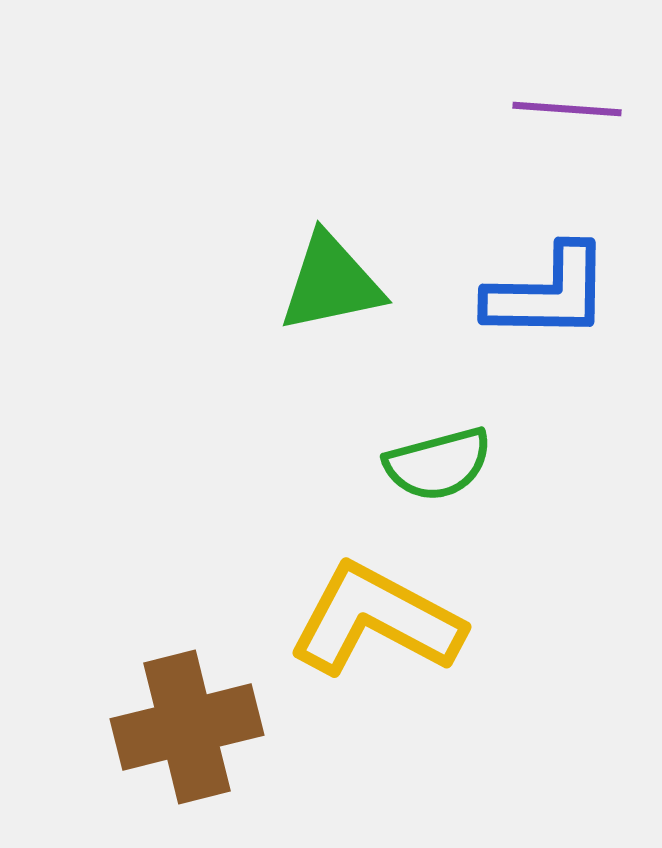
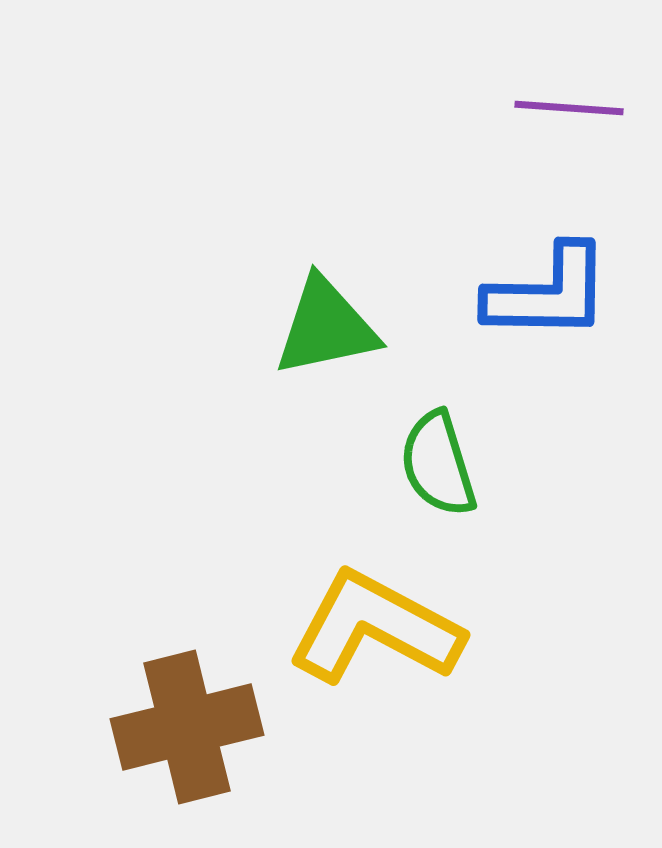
purple line: moved 2 px right, 1 px up
green triangle: moved 5 px left, 44 px down
green semicircle: rotated 88 degrees clockwise
yellow L-shape: moved 1 px left, 8 px down
